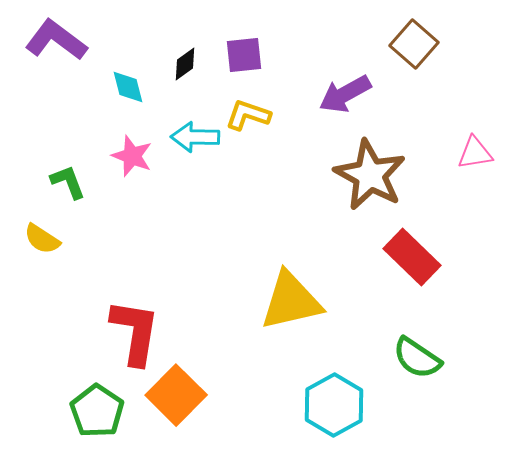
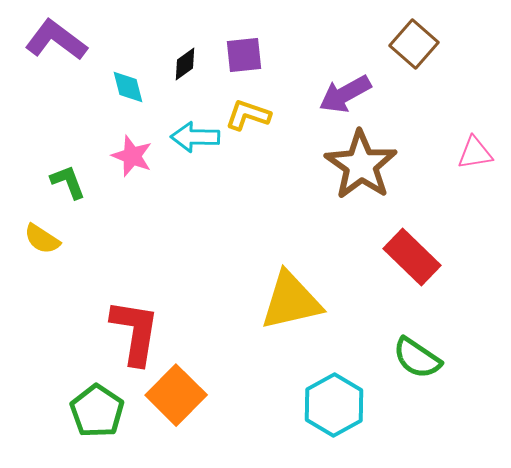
brown star: moved 9 px left, 10 px up; rotated 6 degrees clockwise
